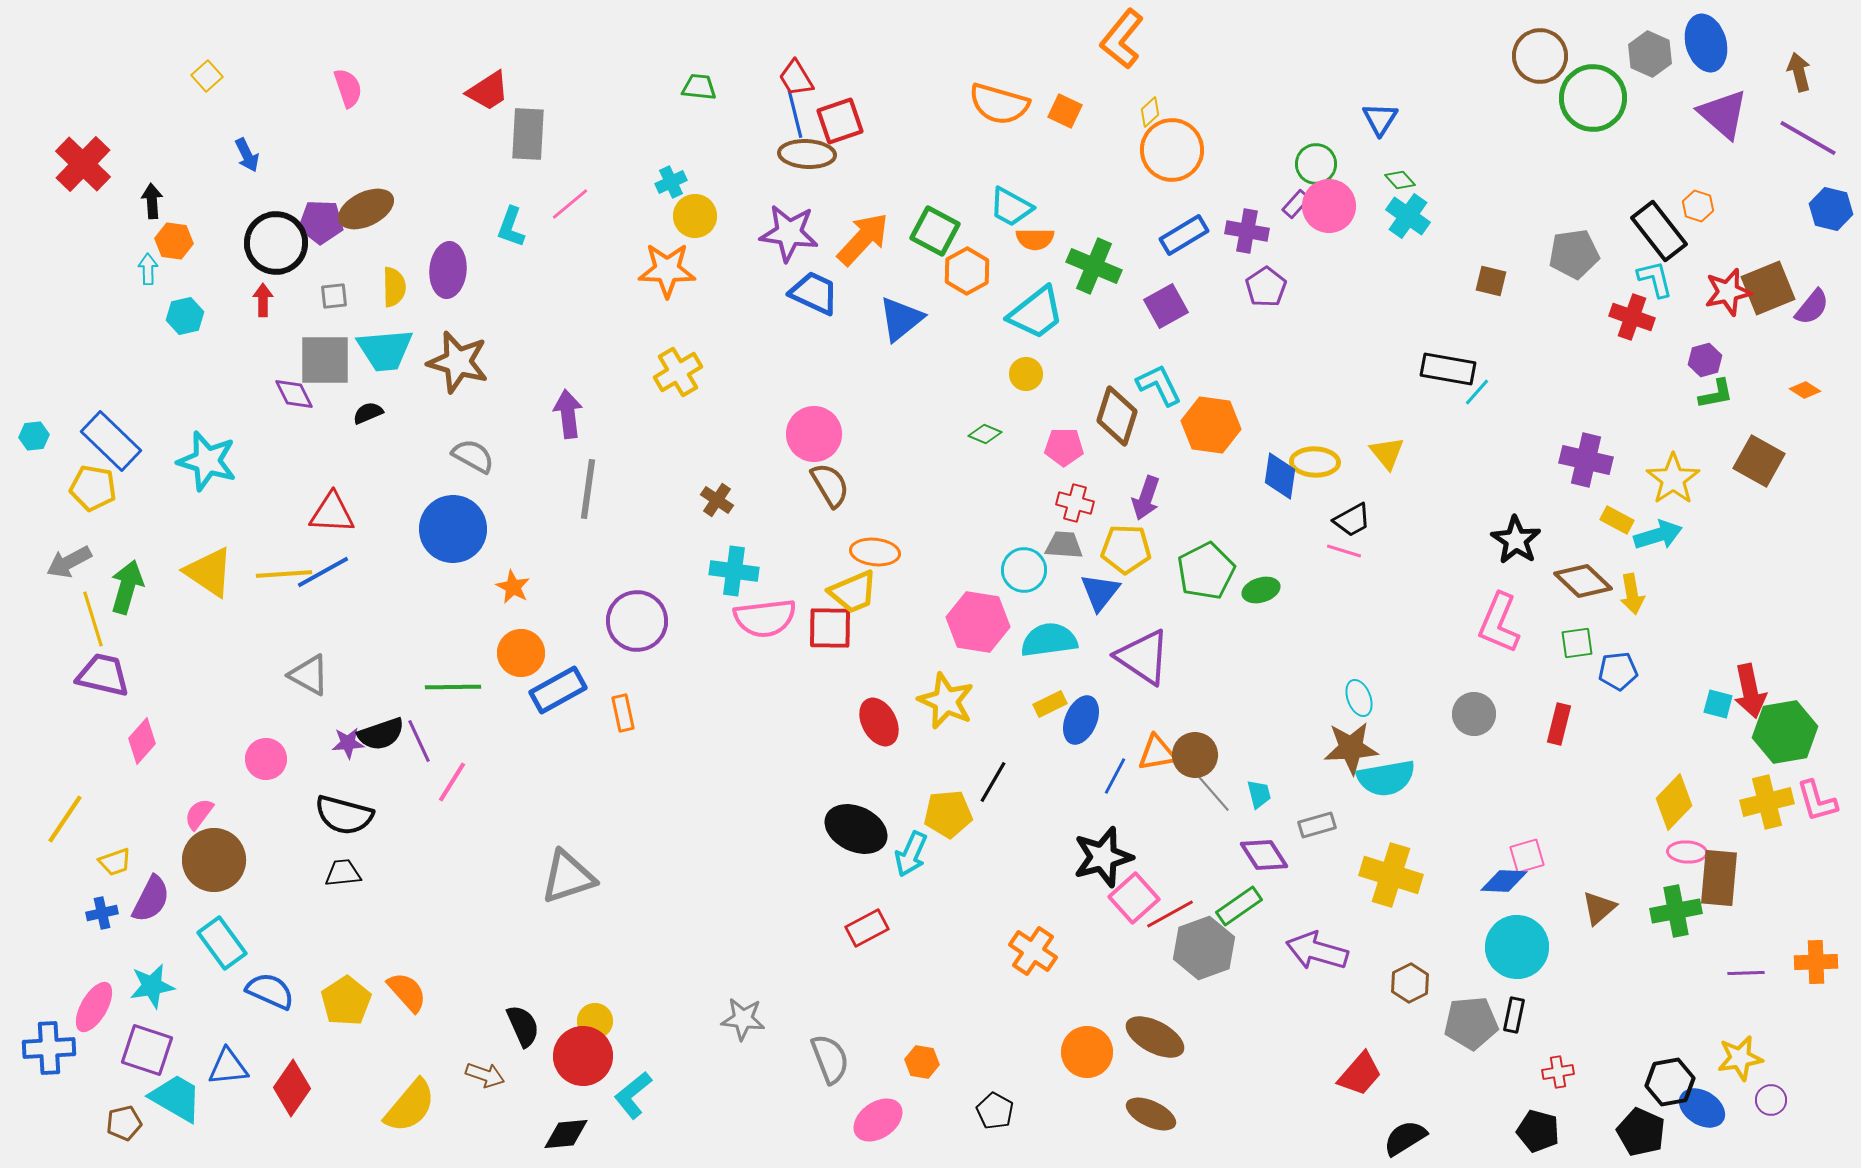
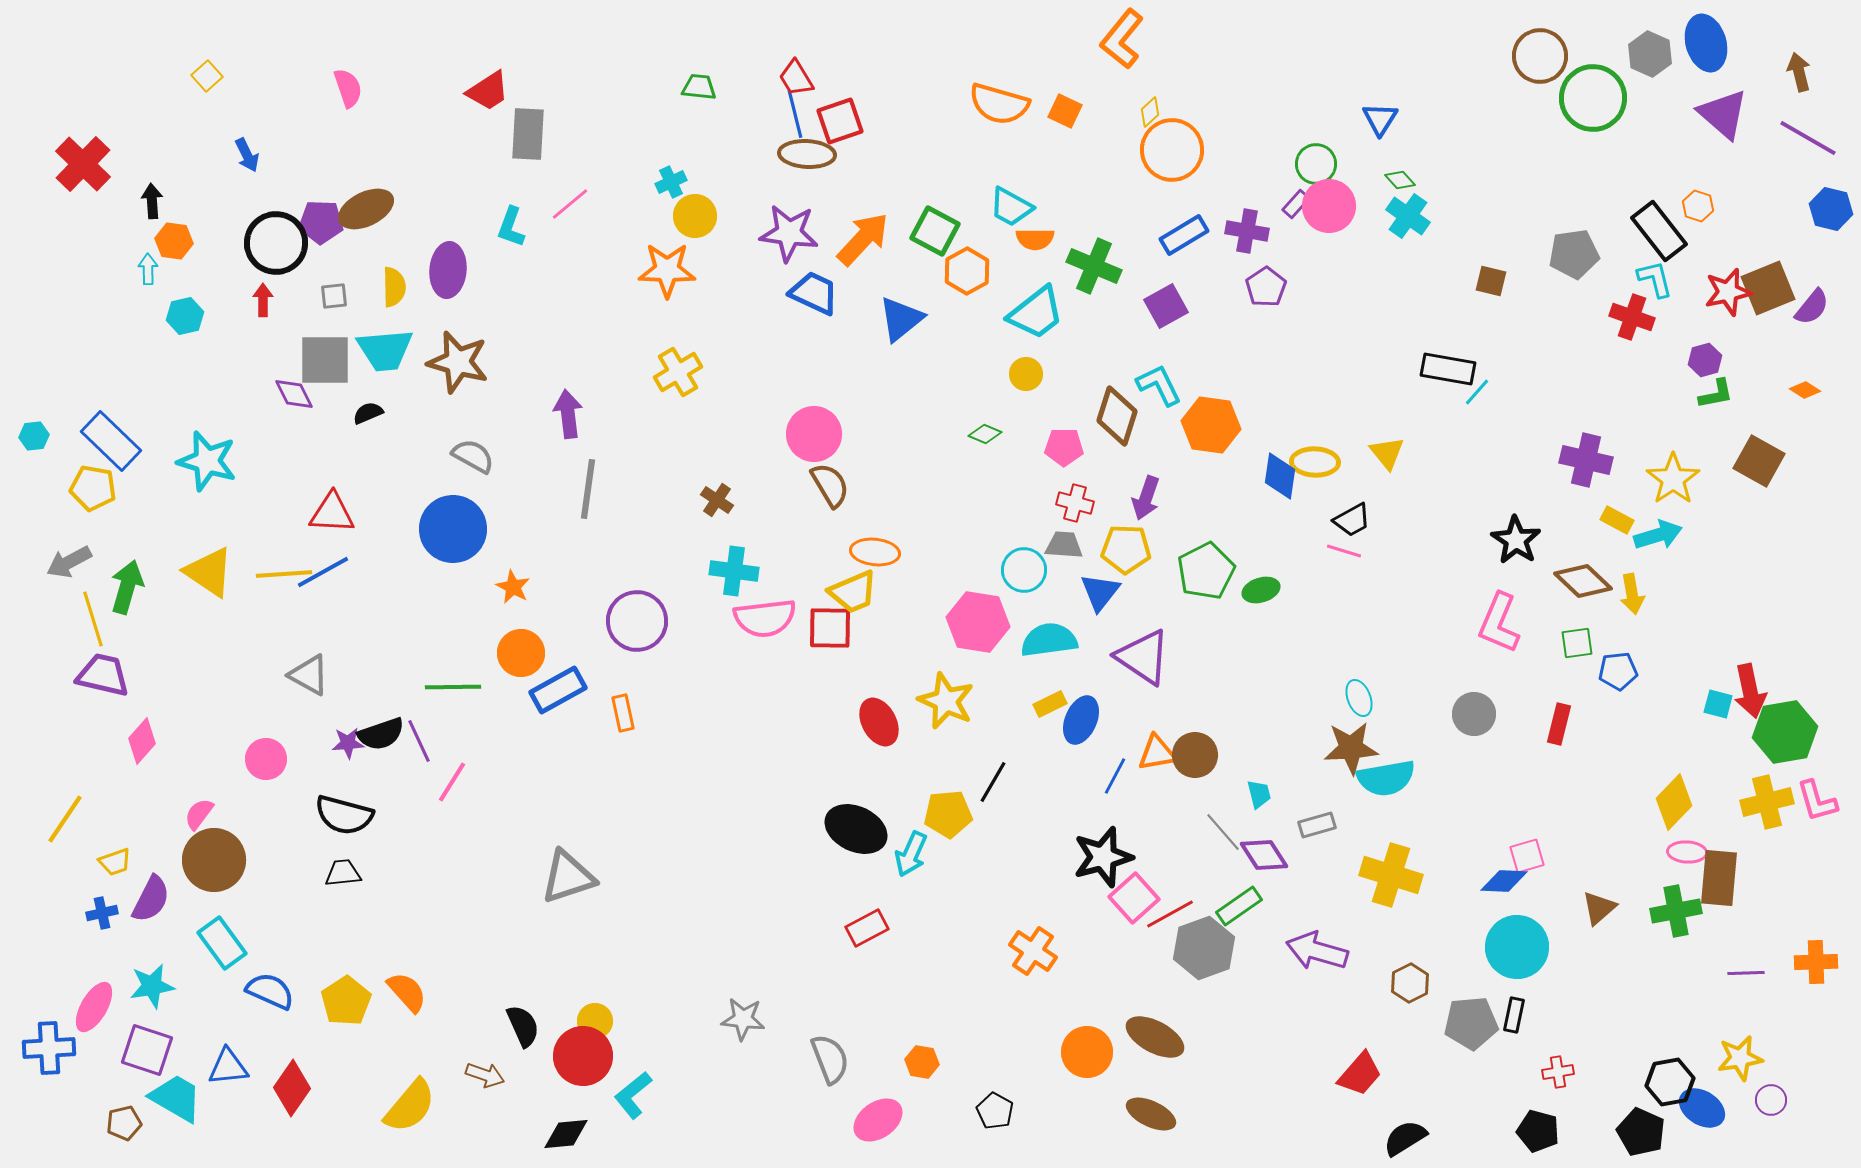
gray line at (1213, 793): moved 10 px right, 39 px down
